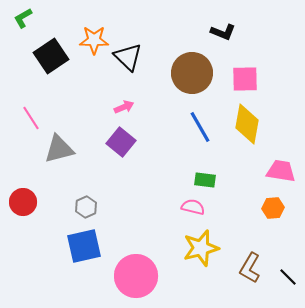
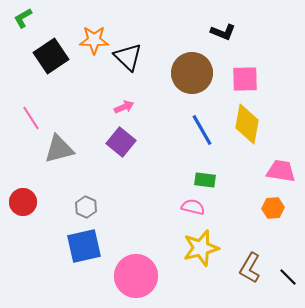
blue line: moved 2 px right, 3 px down
gray hexagon: rotated 10 degrees counterclockwise
